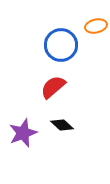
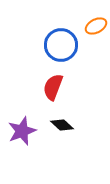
orange ellipse: rotated 15 degrees counterclockwise
red semicircle: rotated 28 degrees counterclockwise
purple star: moved 1 px left, 2 px up
